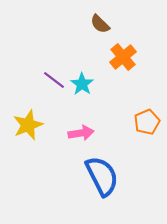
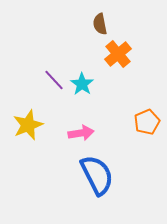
brown semicircle: rotated 35 degrees clockwise
orange cross: moved 5 px left, 3 px up
purple line: rotated 10 degrees clockwise
blue semicircle: moved 5 px left, 1 px up
